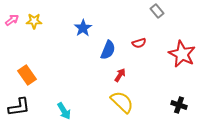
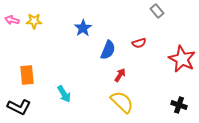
pink arrow: rotated 128 degrees counterclockwise
red star: moved 5 px down
orange rectangle: rotated 30 degrees clockwise
black L-shape: rotated 35 degrees clockwise
cyan arrow: moved 17 px up
